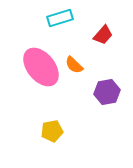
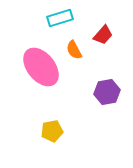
orange semicircle: moved 15 px up; rotated 18 degrees clockwise
